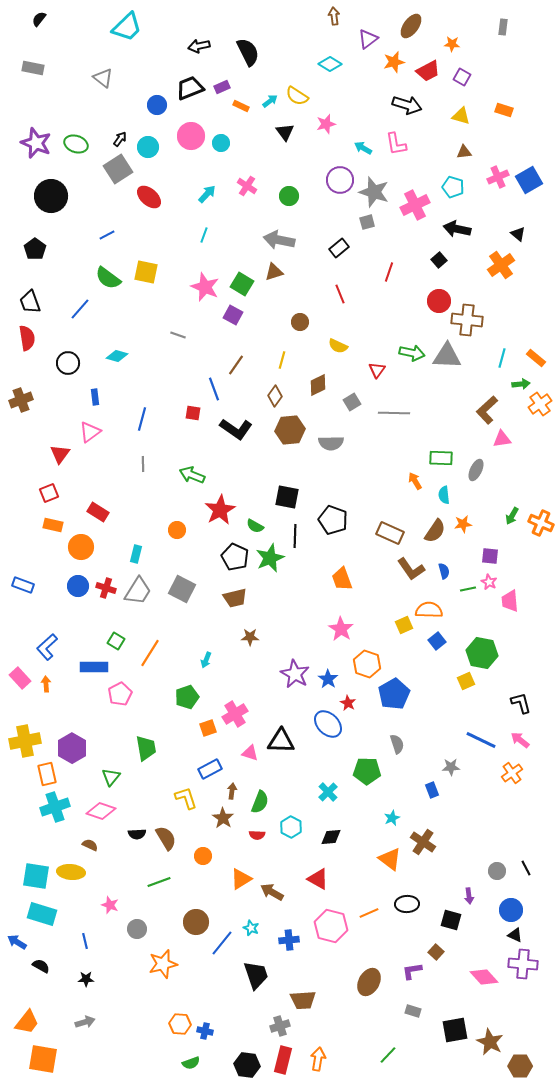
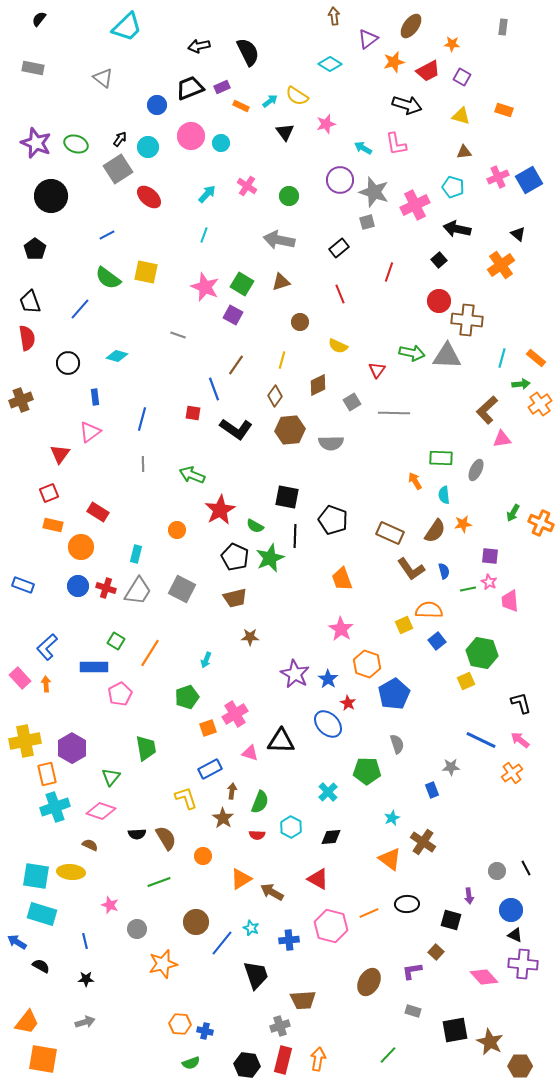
brown triangle at (274, 272): moved 7 px right, 10 px down
green arrow at (512, 516): moved 1 px right, 3 px up
